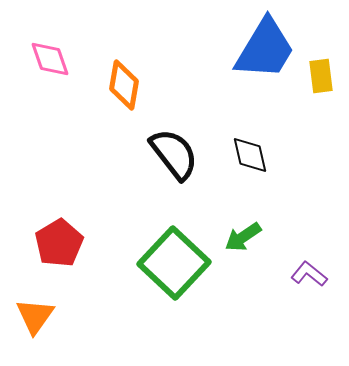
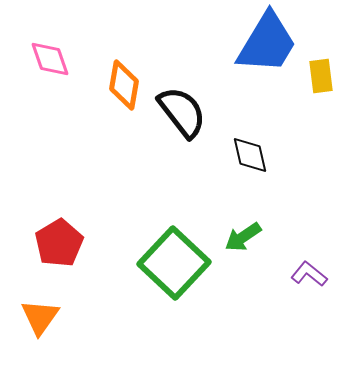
blue trapezoid: moved 2 px right, 6 px up
black semicircle: moved 8 px right, 42 px up
orange triangle: moved 5 px right, 1 px down
